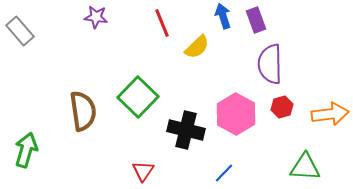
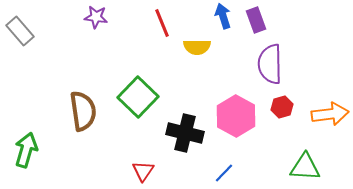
yellow semicircle: rotated 44 degrees clockwise
pink hexagon: moved 2 px down
black cross: moved 1 px left, 3 px down
